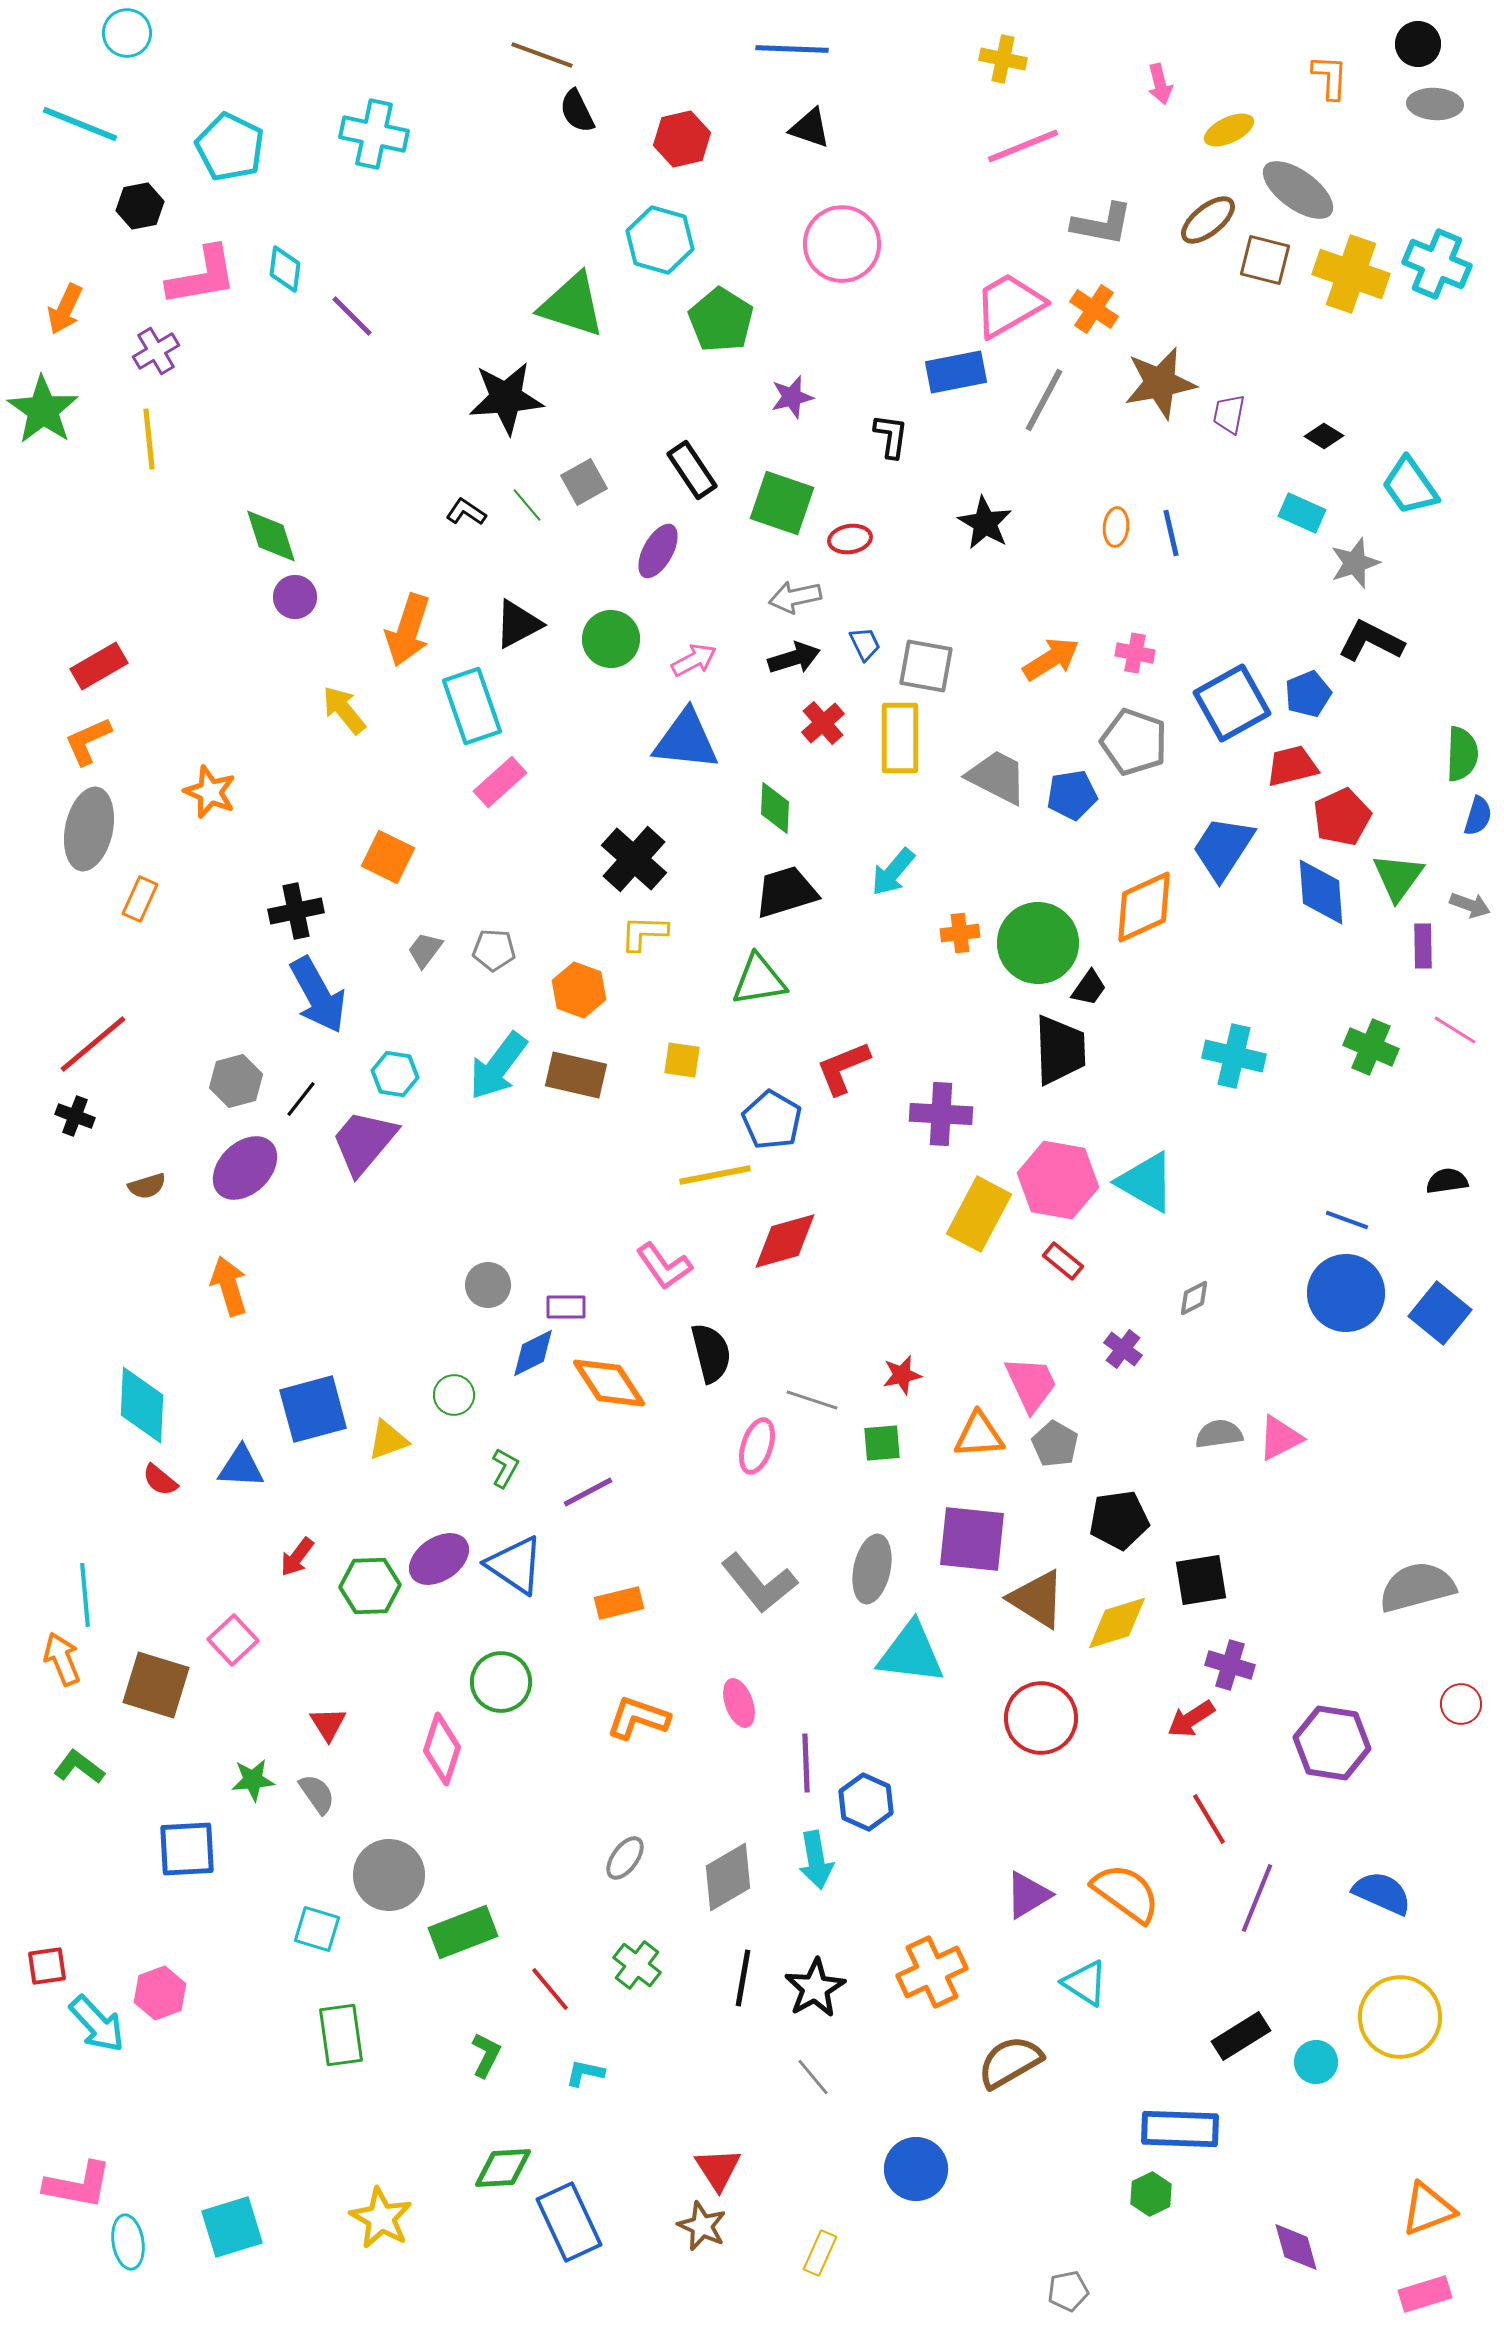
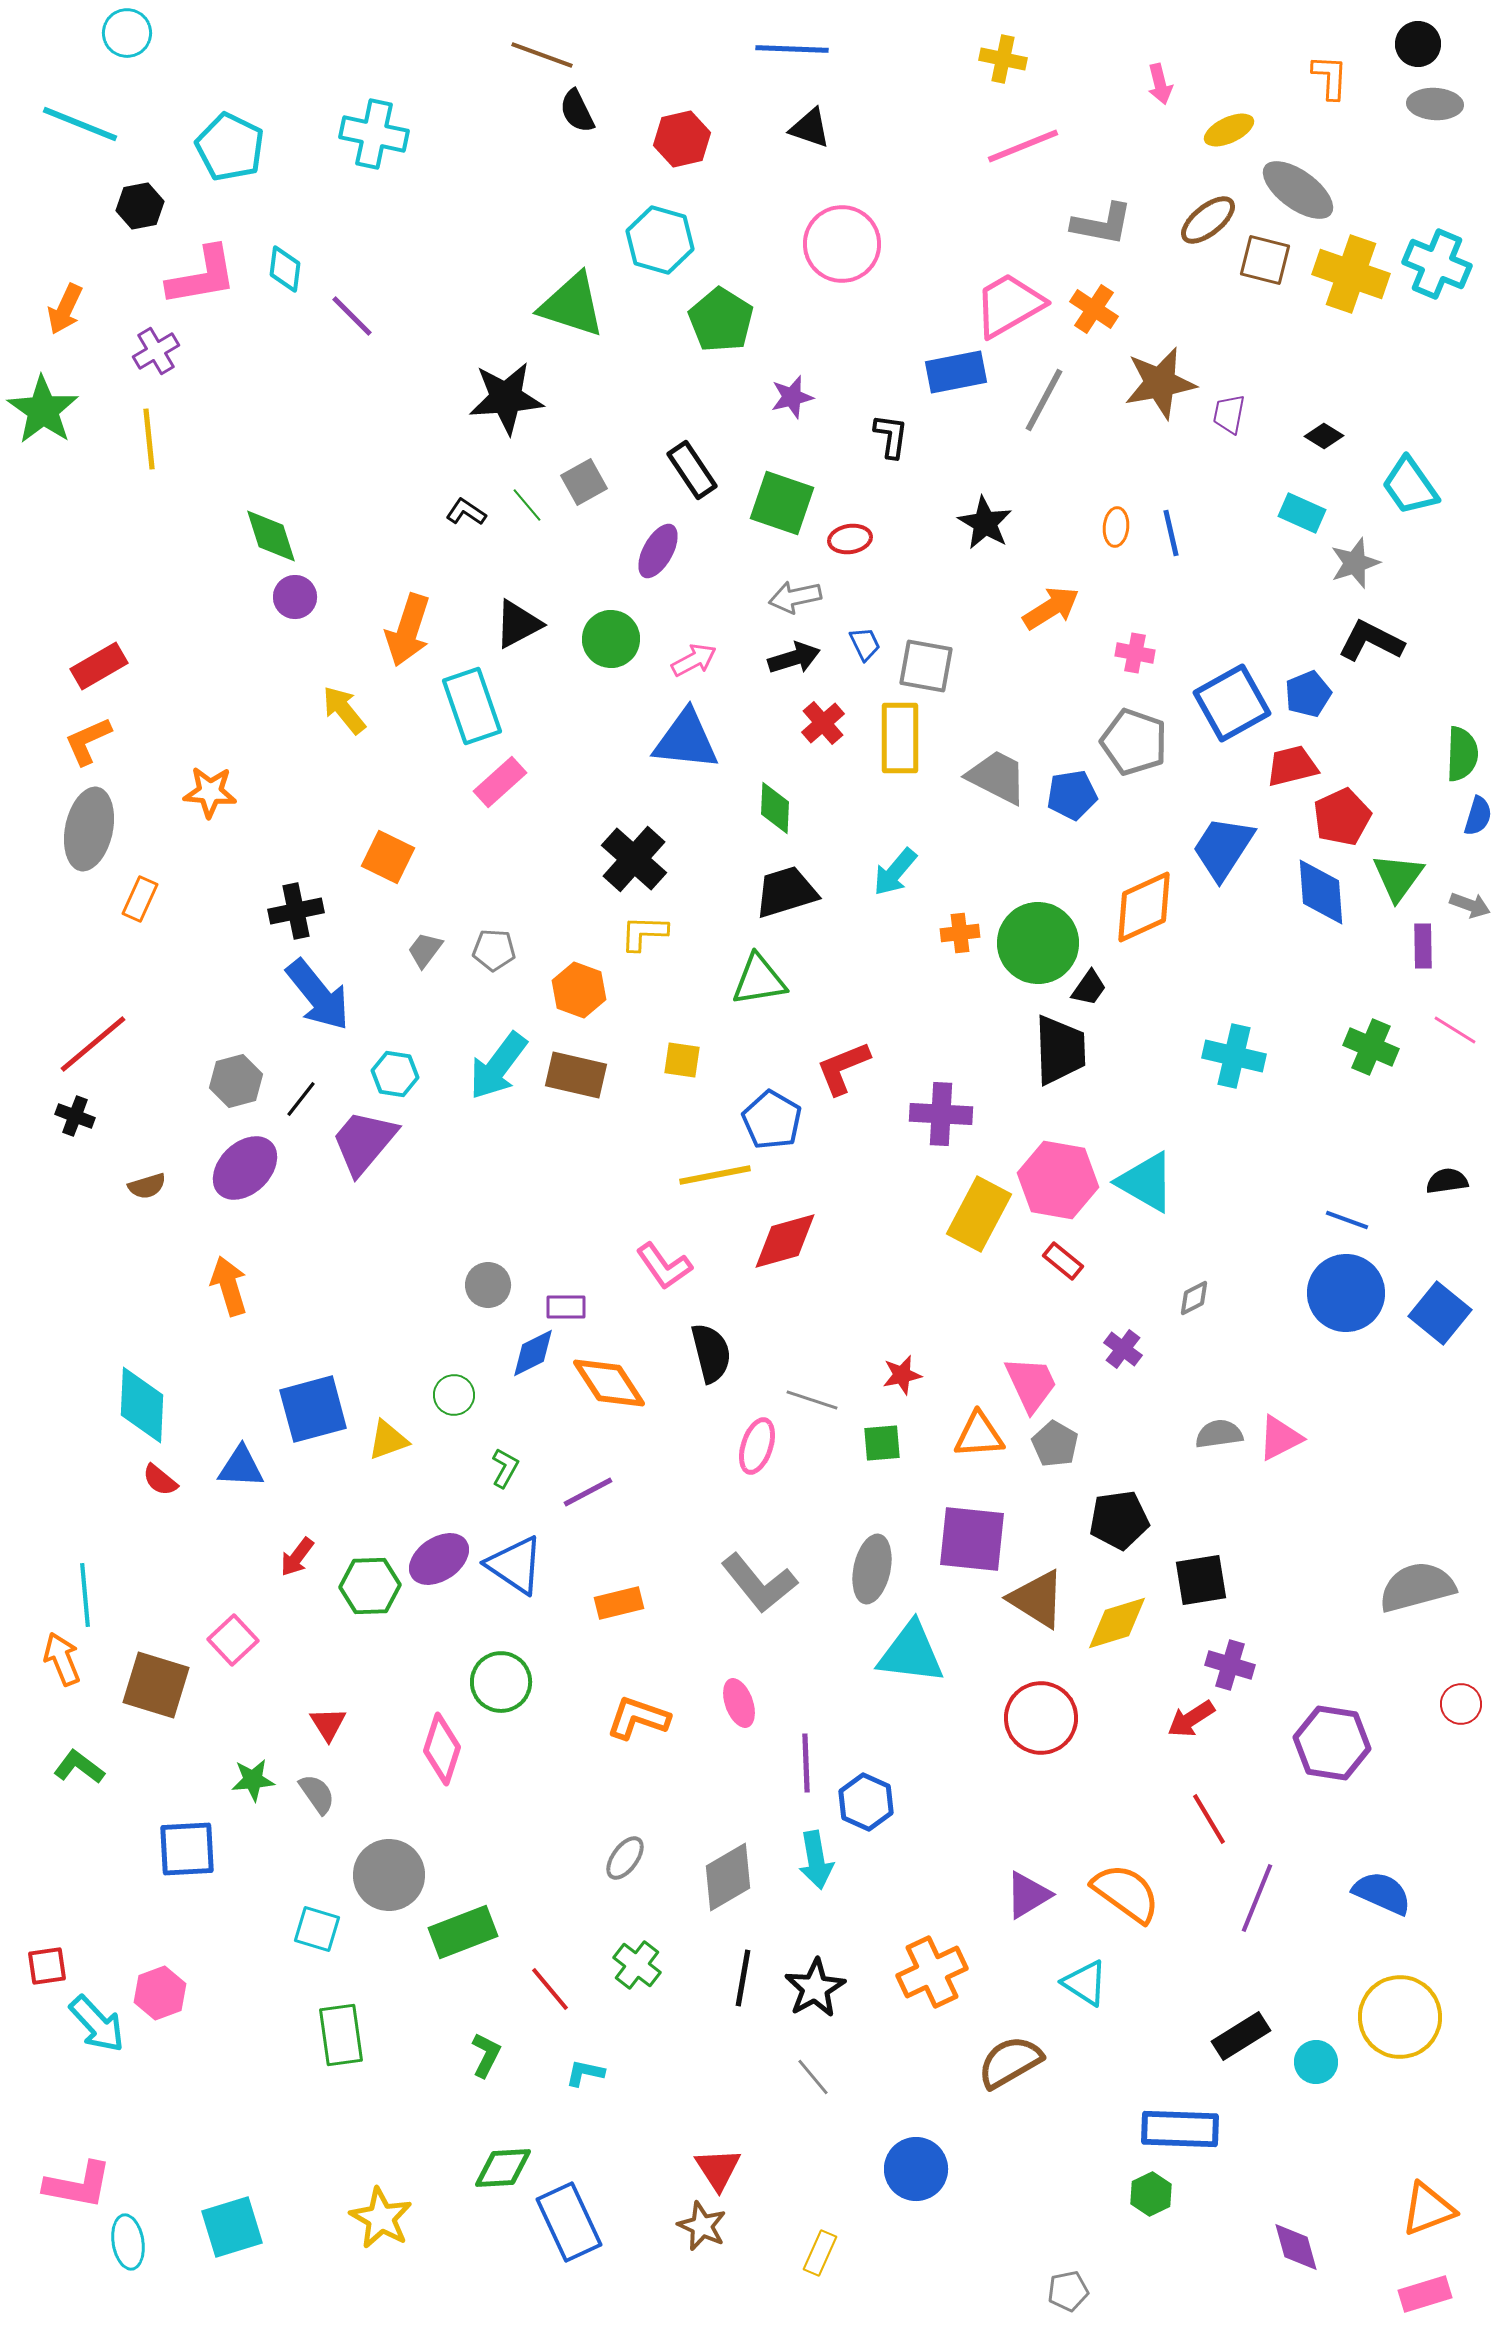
orange arrow at (1051, 659): moved 51 px up
orange star at (210, 792): rotated 18 degrees counterclockwise
cyan arrow at (893, 872): moved 2 px right
blue arrow at (318, 995): rotated 10 degrees counterclockwise
